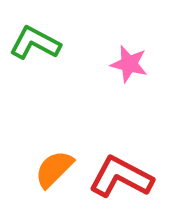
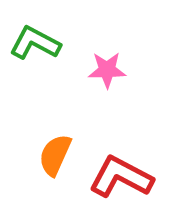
pink star: moved 22 px left, 6 px down; rotated 15 degrees counterclockwise
orange semicircle: moved 1 px right, 14 px up; rotated 21 degrees counterclockwise
